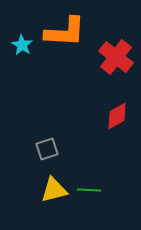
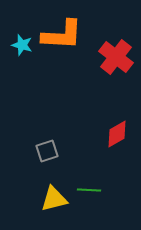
orange L-shape: moved 3 px left, 3 px down
cyan star: rotated 15 degrees counterclockwise
red diamond: moved 18 px down
gray square: moved 2 px down
yellow triangle: moved 9 px down
